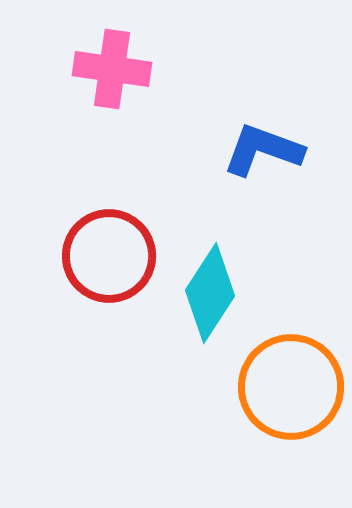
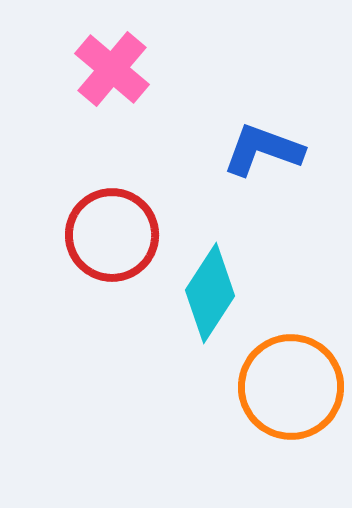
pink cross: rotated 32 degrees clockwise
red circle: moved 3 px right, 21 px up
